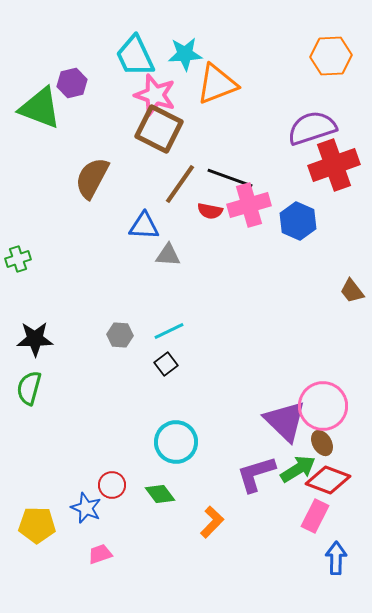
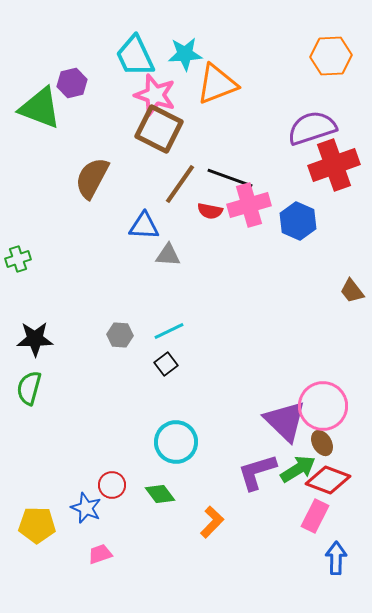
purple L-shape: moved 1 px right, 2 px up
